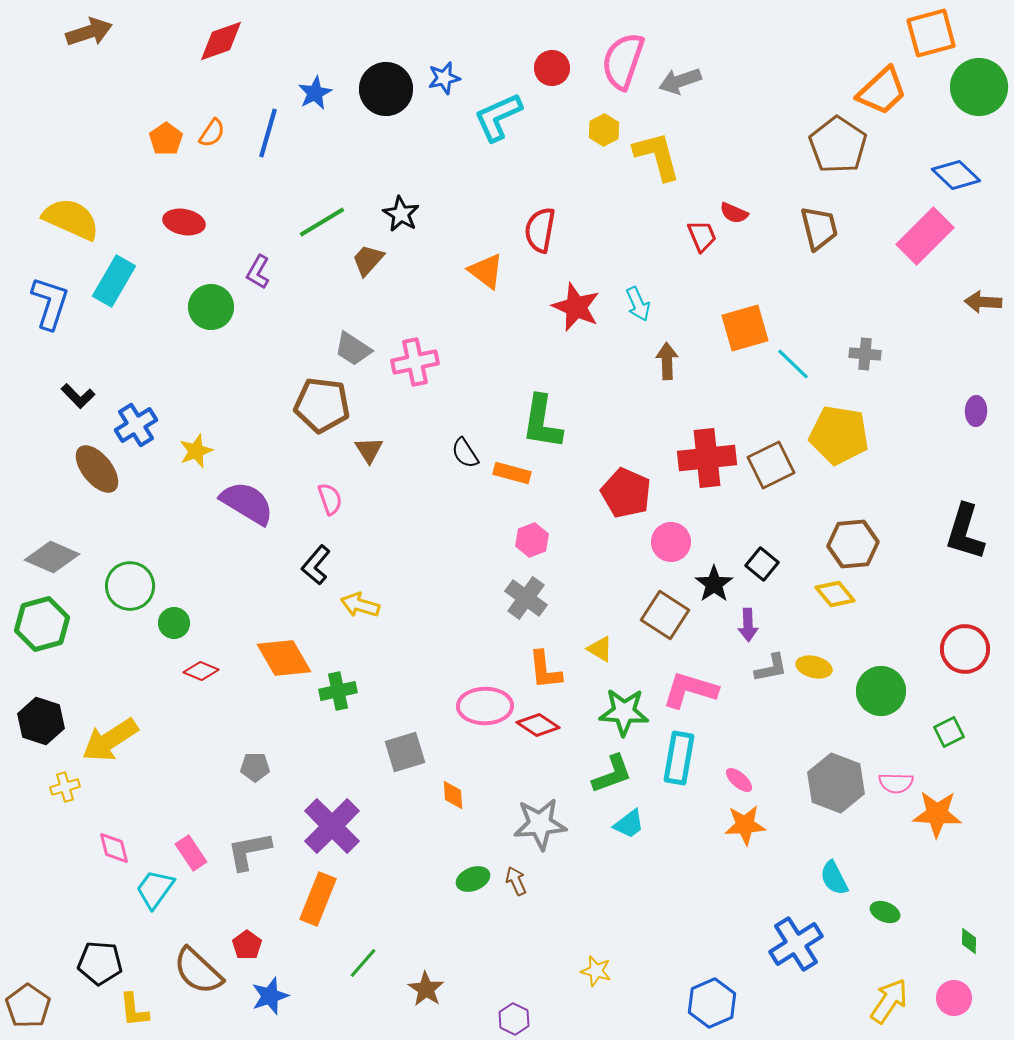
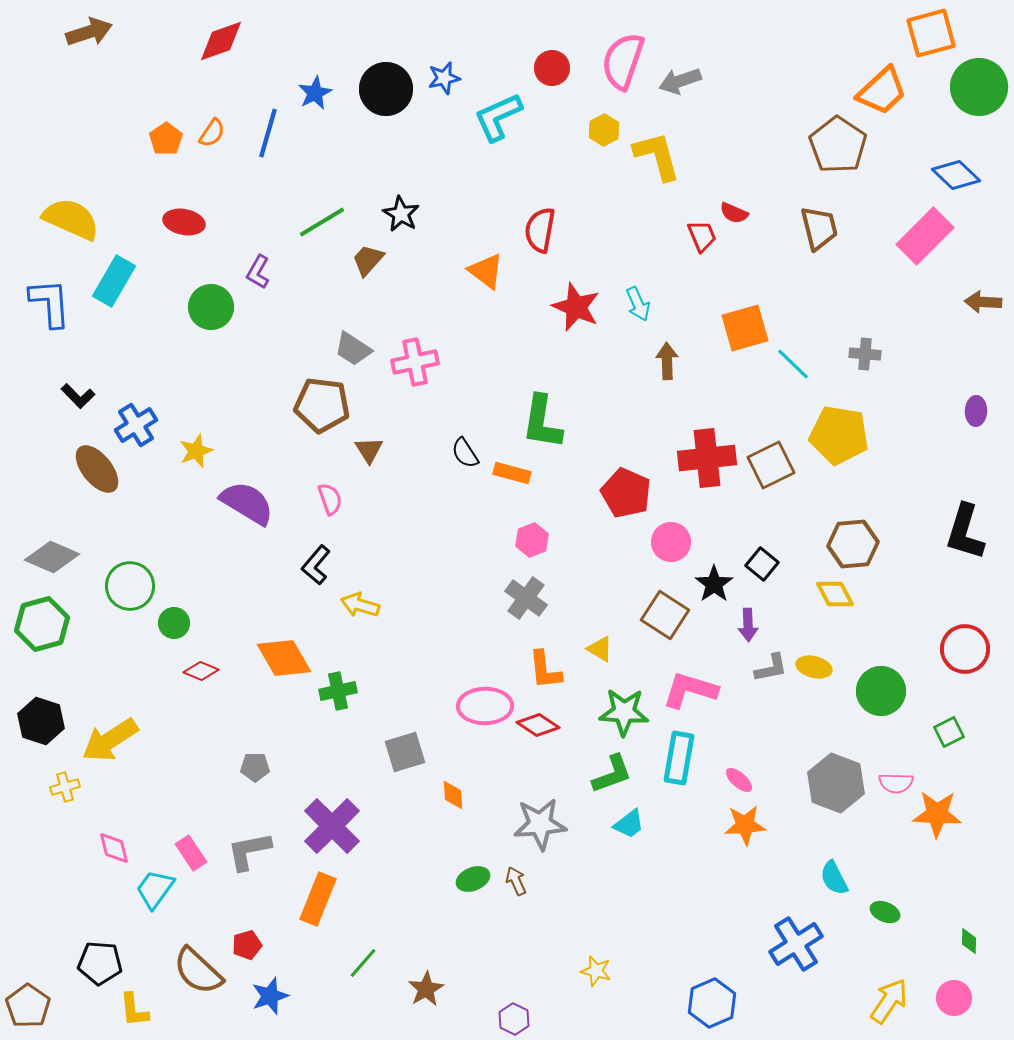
blue L-shape at (50, 303): rotated 22 degrees counterclockwise
yellow diamond at (835, 594): rotated 12 degrees clockwise
red pentagon at (247, 945): rotated 20 degrees clockwise
brown star at (426, 989): rotated 9 degrees clockwise
